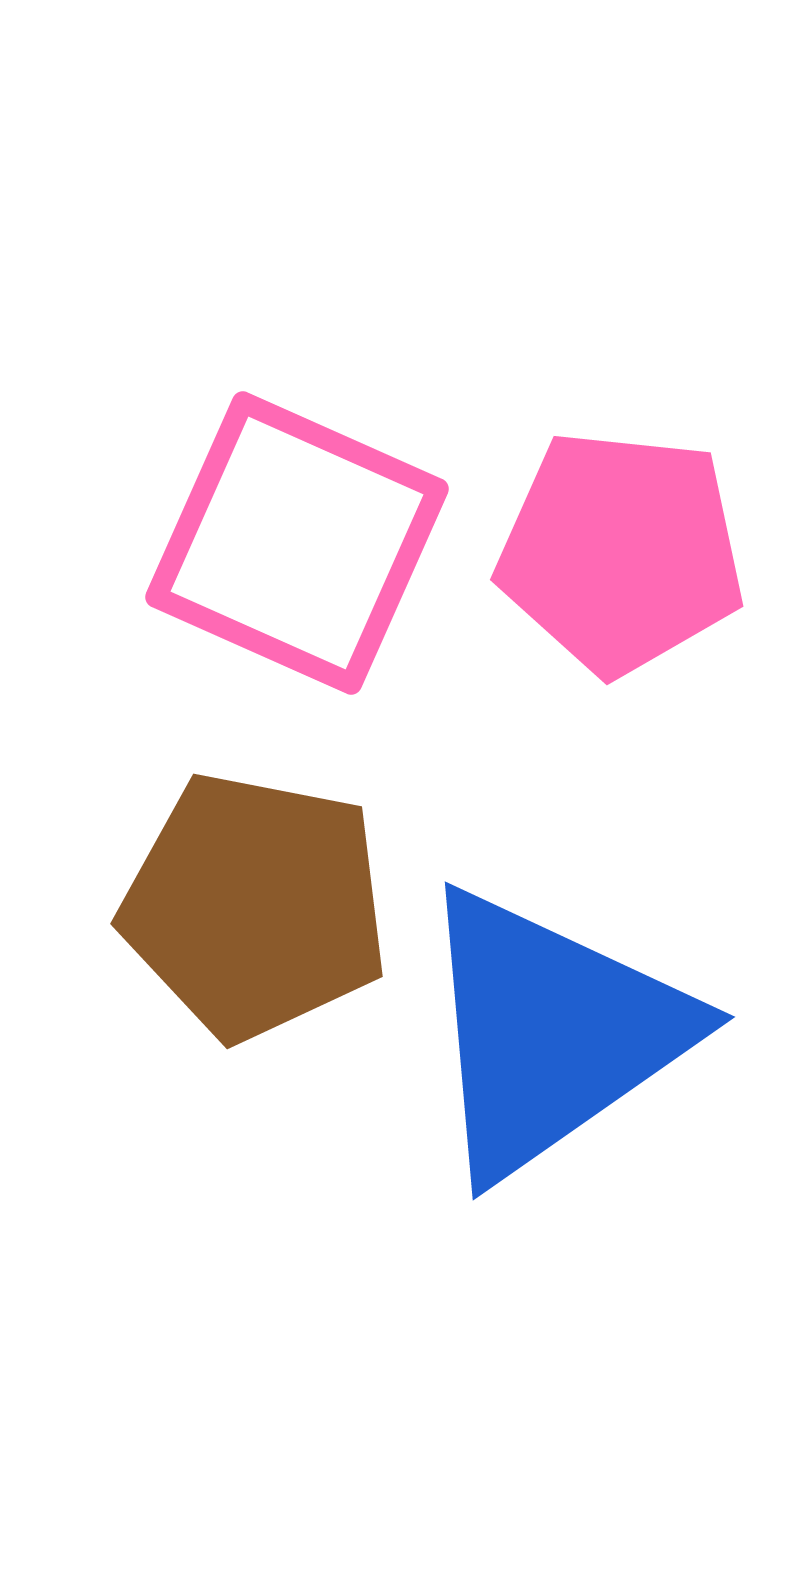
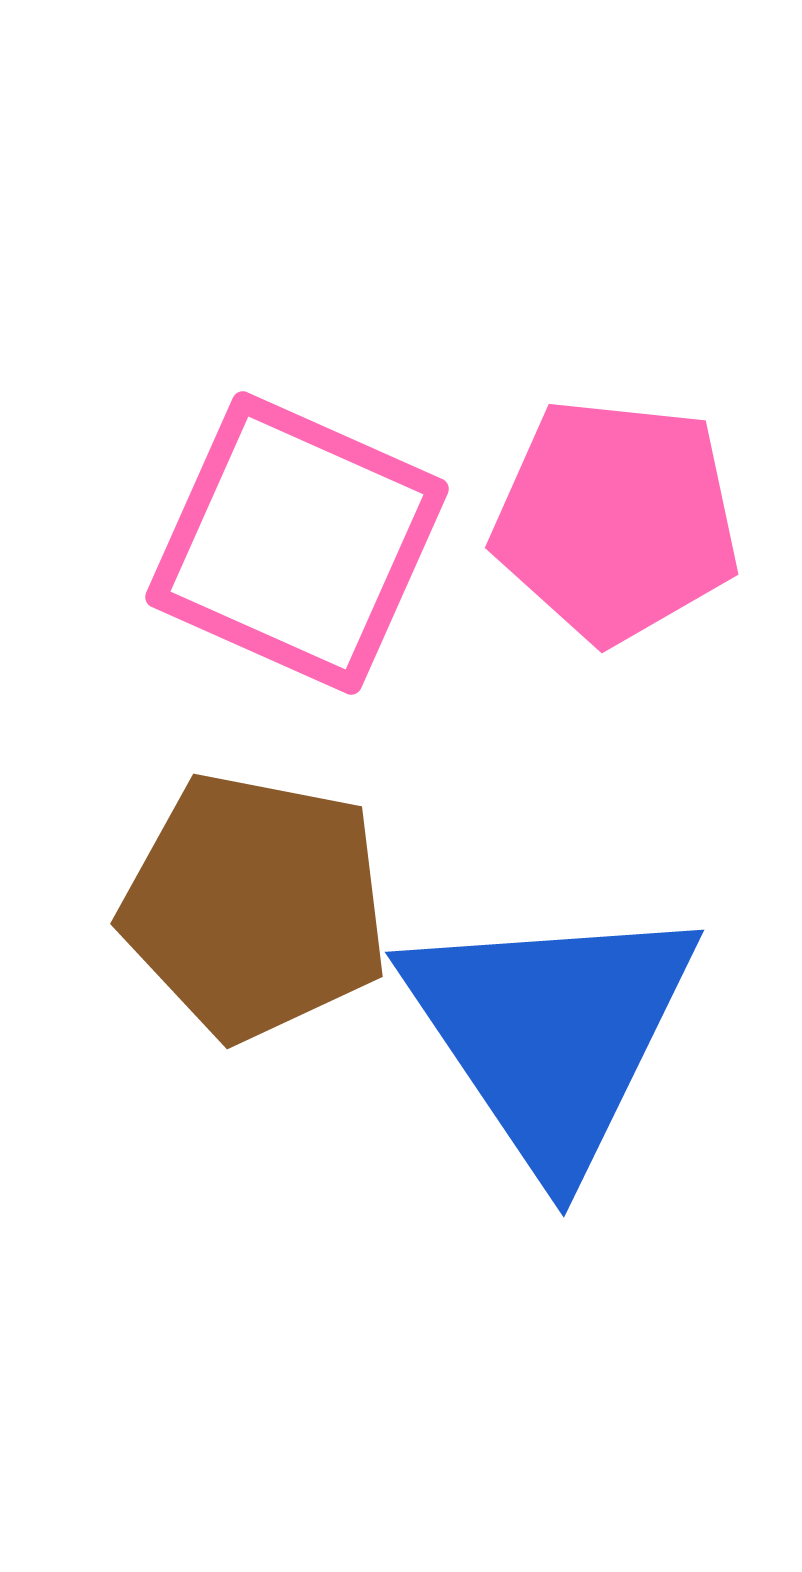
pink pentagon: moved 5 px left, 32 px up
blue triangle: rotated 29 degrees counterclockwise
